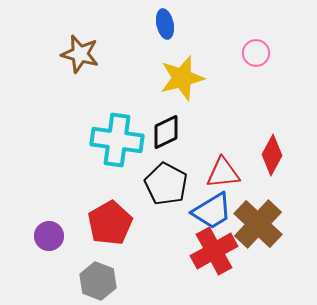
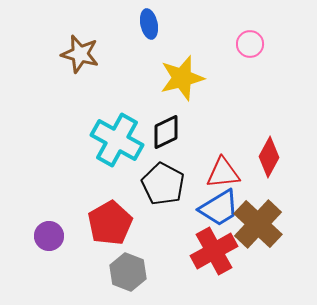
blue ellipse: moved 16 px left
pink circle: moved 6 px left, 9 px up
cyan cross: rotated 21 degrees clockwise
red diamond: moved 3 px left, 2 px down
black pentagon: moved 3 px left
blue trapezoid: moved 7 px right, 3 px up
gray hexagon: moved 30 px right, 9 px up
